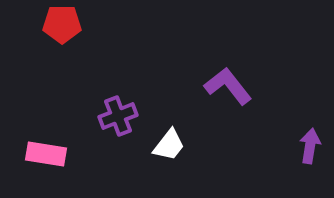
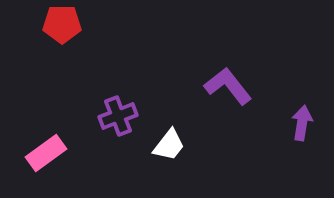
purple arrow: moved 8 px left, 23 px up
pink rectangle: moved 1 px up; rotated 45 degrees counterclockwise
